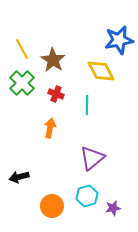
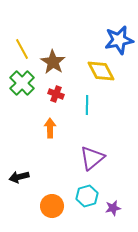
brown star: moved 2 px down
orange arrow: rotated 12 degrees counterclockwise
